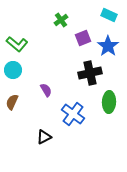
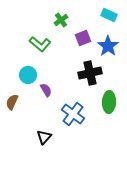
green L-shape: moved 23 px right
cyan circle: moved 15 px right, 5 px down
black triangle: rotated 21 degrees counterclockwise
